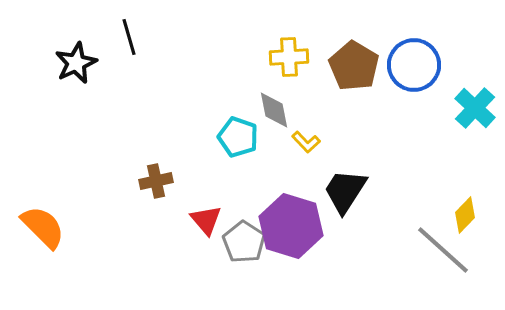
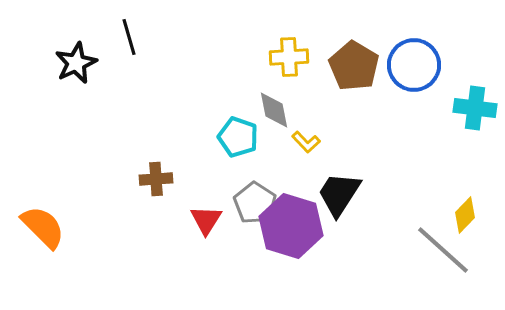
cyan cross: rotated 36 degrees counterclockwise
brown cross: moved 2 px up; rotated 8 degrees clockwise
black trapezoid: moved 6 px left, 3 px down
red triangle: rotated 12 degrees clockwise
gray pentagon: moved 11 px right, 39 px up
